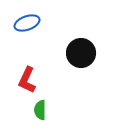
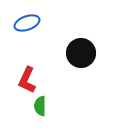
green semicircle: moved 4 px up
